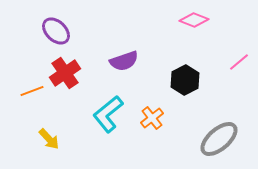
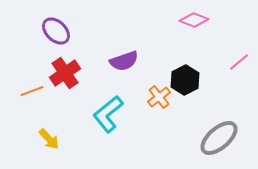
orange cross: moved 7 px right, 21 px up
gray ellipse: moved 1 px up
